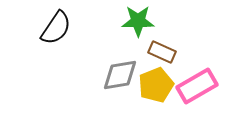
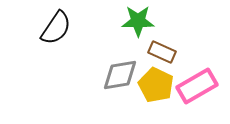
yellow pentagon: rotated 24 degrees counterclockwise
